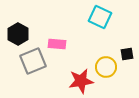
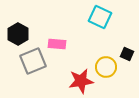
black square: rotated 32 degrees clockwise
